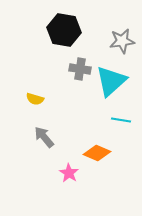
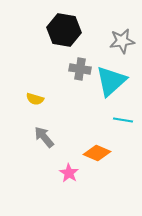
cyan line: moved 2 px right
